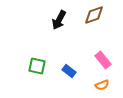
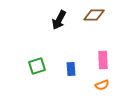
brown diamond: rotated 20 degrees clockwise
pink rectangle: rotated 36 degrees clockwise
green square: rotated 30 degrees counterclockwise
blue rectangle: moved 2 px right, 2 px up; rotated 48 degrees clockwise
